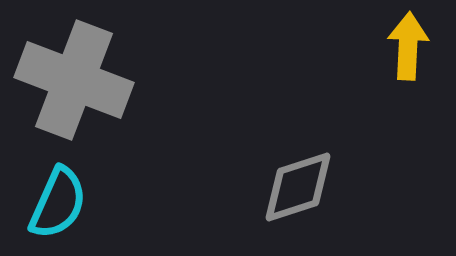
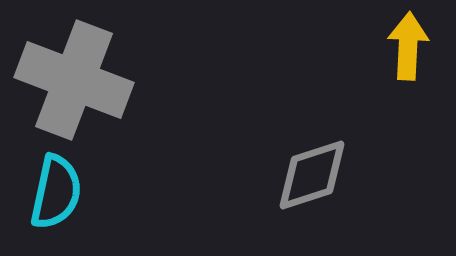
gray diamond: moved 14 px right, 12 px up
cyan semicircle: moved 2 px left, 11 px up; rotated 12 degrees counterclockwise
